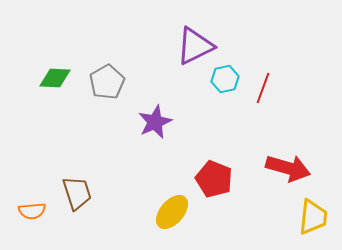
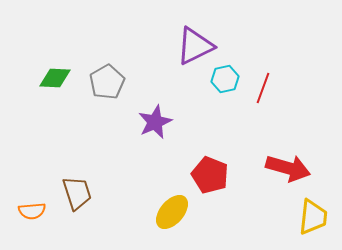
red pentagon: moved 4 px left, 4 px up
